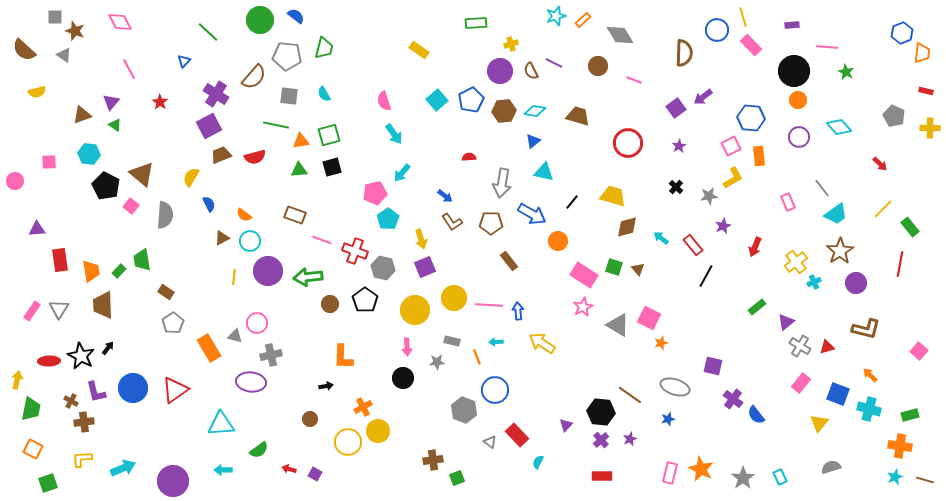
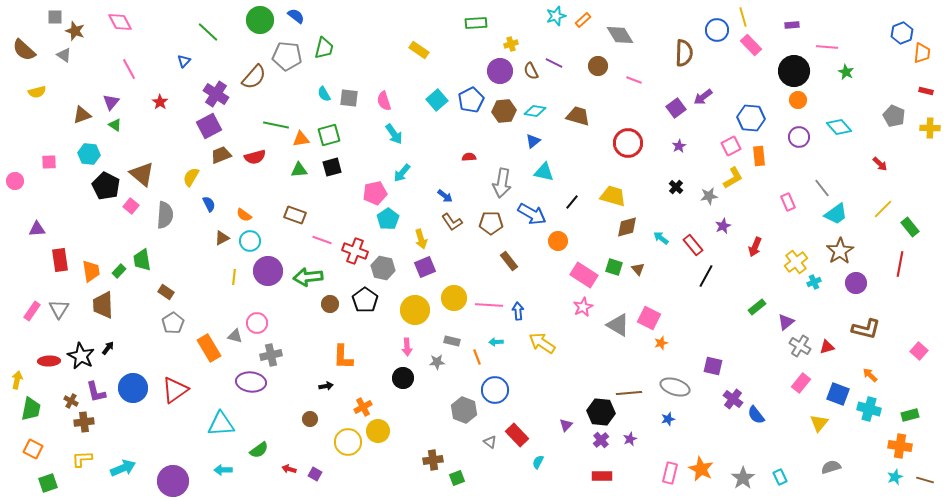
gray square at (289, 96): moved 60 px right, 2 px down
orange triangle at (301, 141): moved 2 px up
brown line at (630, 395): moved 1 px left, 2 px up; rotated 40 degrees counterclockwise
